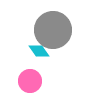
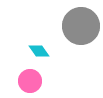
gray circle: moved 28 px right, 4 px up
